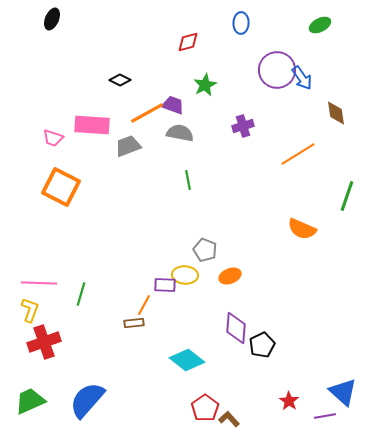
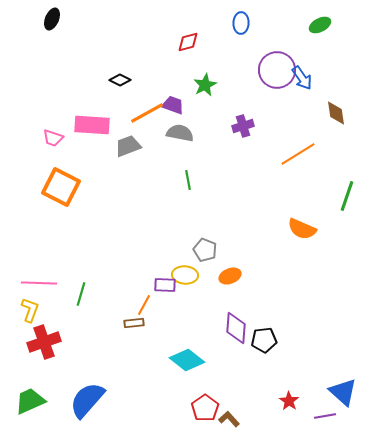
black pentagon at (262, 345): moved 2 px right, 5 px up; rotated 20 degrees clockwise
